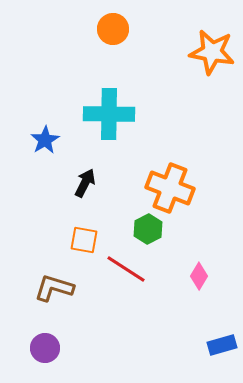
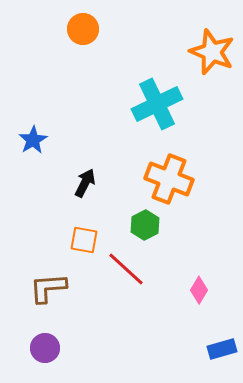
orange circle: moved 30 px left
orange star: rotated 12 degrees clockwise
cyan cross: moved 48 px right, 10 px up; rotated 27 degrees counterclockwise
blue star: moved 12 px left
orange cross: moved 1 px left, 9 px up
green hexagon: moved 3 px left, 4 px up
red line: rotated 9 degrees clockwise
pink diamond: moved 14 px down
brown L-shape: moved 6 px left; rotated 21 degrees counterclockwise
blue rectangle: moved 4 px down
